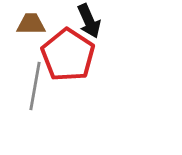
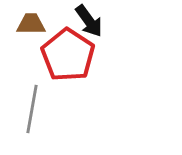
black arrow: rotated 12 degrees counterclockwise
gray line: moved 3 px left, 23 px down
